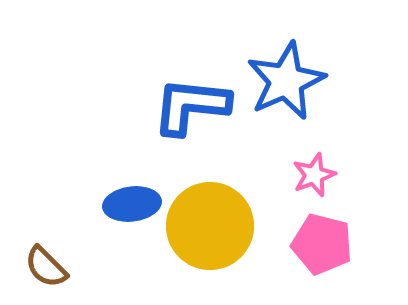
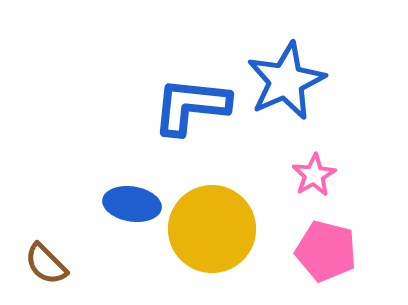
pink star: rotated 9 degrees counterclockwise
blue ellipse: rotated 16 degrees clockwise
yellow circle: moved 2 px right, 3 px down
pink pentagon: moved 4 px right, 7 px down
brown semicircle: moved 3 px up
